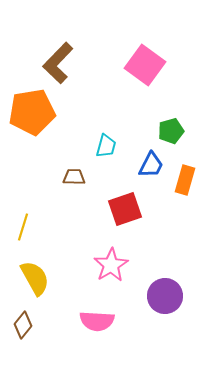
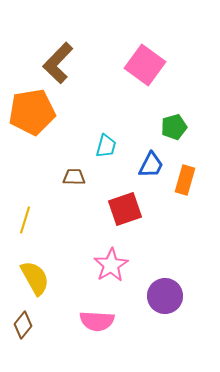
green pentagon: moved 3 px right, 4 px up
yellow line: moved 2 px right, 7 px up
